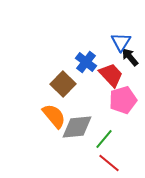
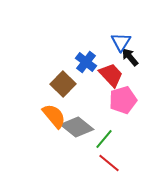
gray diamond: rotated 44 degrees clockwise
